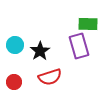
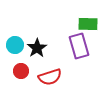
black star: moved 3 px left, 3 px up
red circle: moved 7 px right, 11 px up
